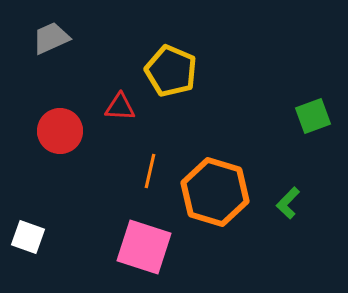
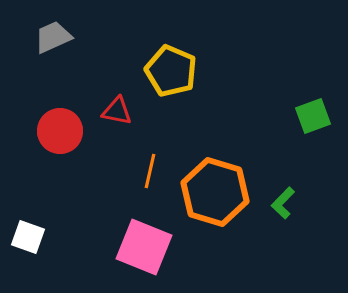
gray trapezoid: moved 2 px right, 1 px up
red triangle: moved 3 px left, 4 px down; rotated 8 degrees clockwise
green L-shape: moved 5 px left
pink square: rotated 4 degrees clockwise
